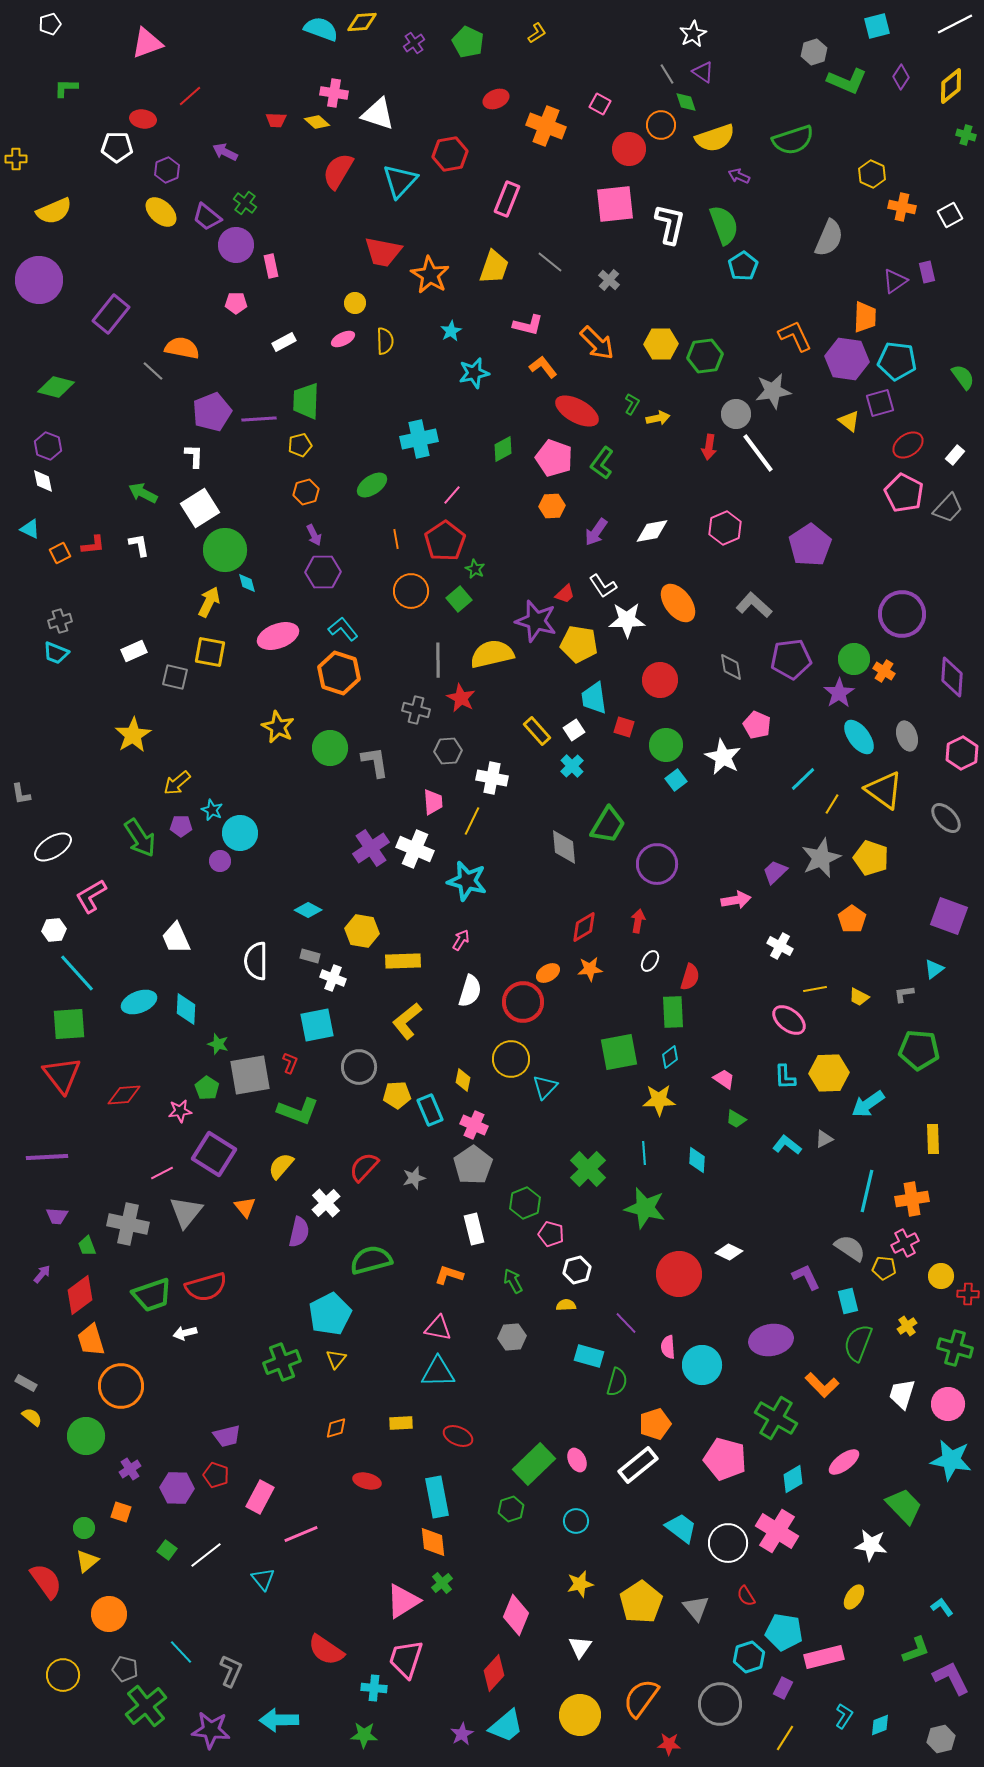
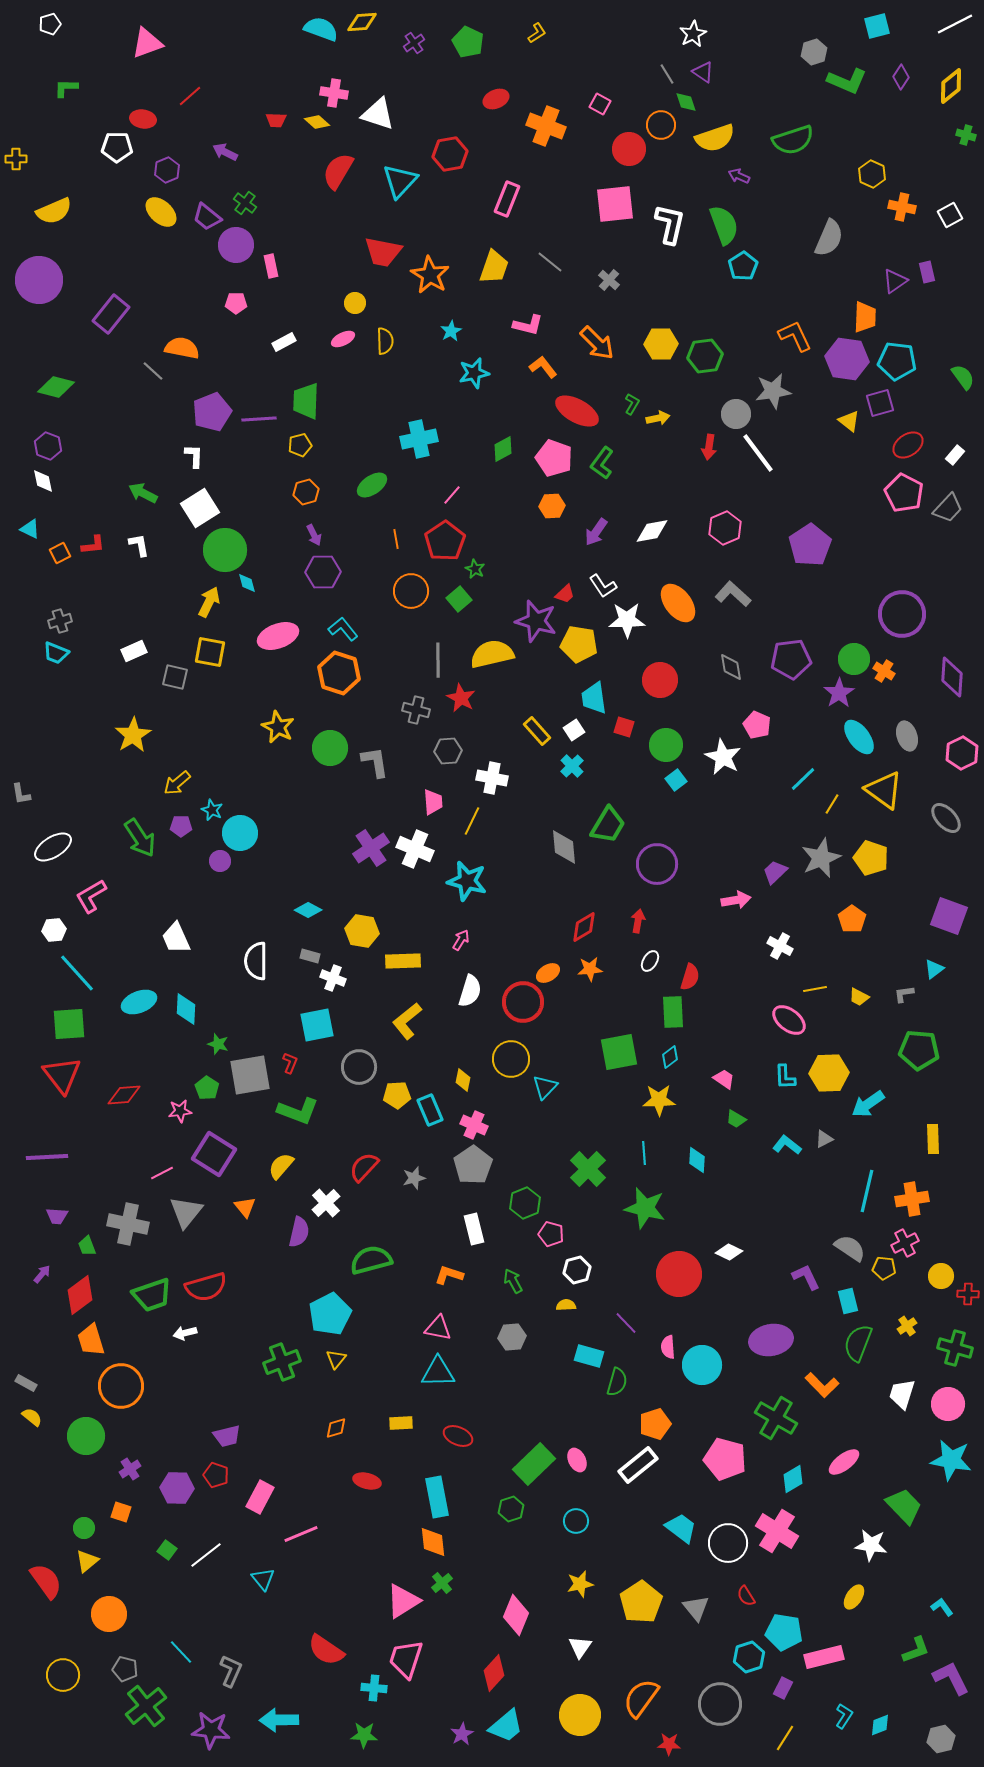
gray L-shape at (754, 605): moved 21 px left, 11 px up
